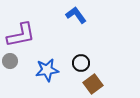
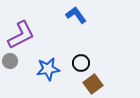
purple L-shape: rotated 16 degrees counterclockwise
blue star: moved 1 px right, 1 px up
